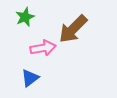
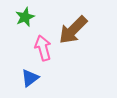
brown arrow: moved 1 px down
pink arrow: rotated 95 degrees counterclockwise
